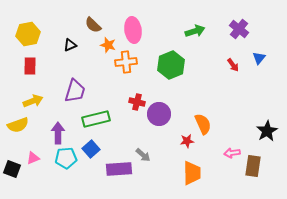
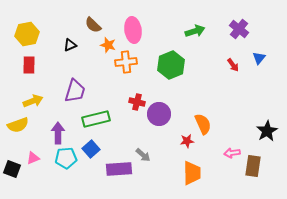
yellow hexagon: moved 1 px left
red rectangle: moved 1 px left, 1 px up
